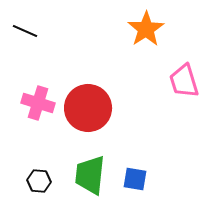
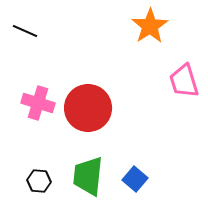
orange star: moved 4 px right, 3 px up
green trapezoid: moved 2 px left, 1 px down
blue square: rotated 30 degrees clockwise
